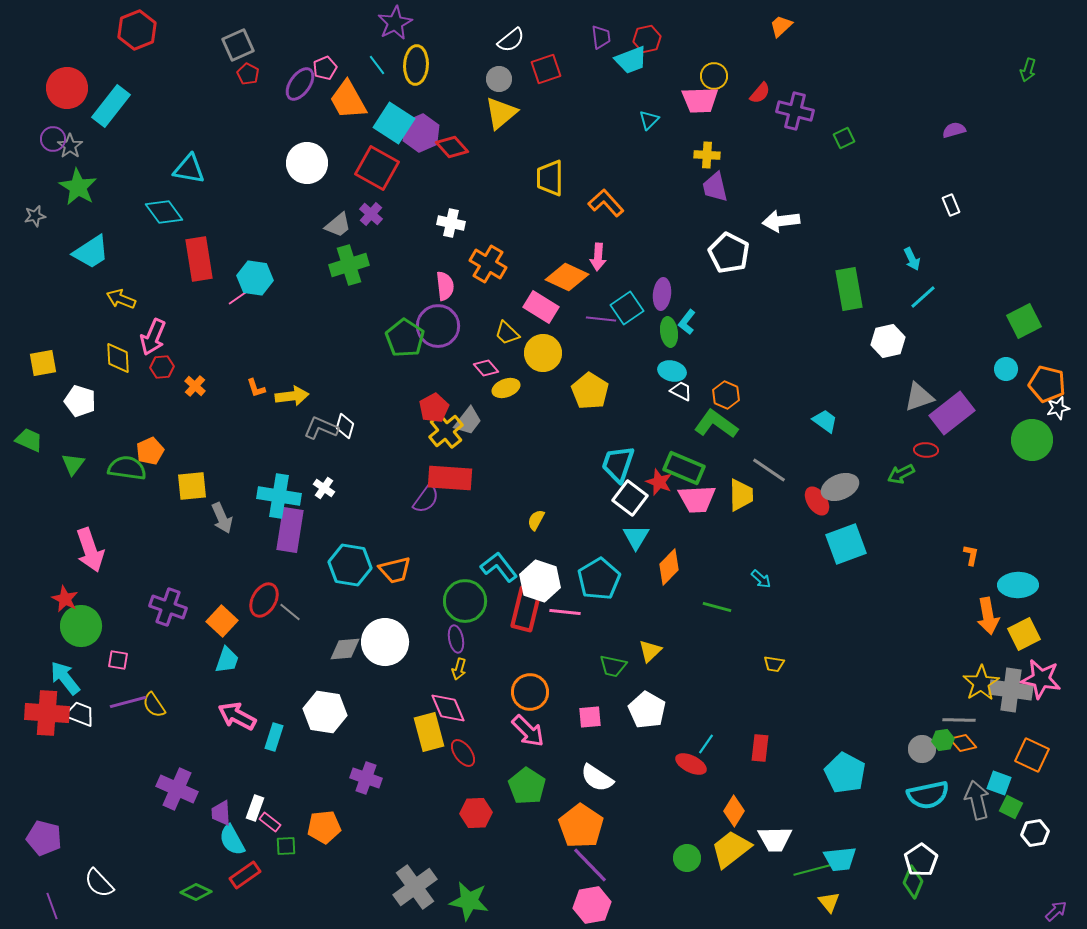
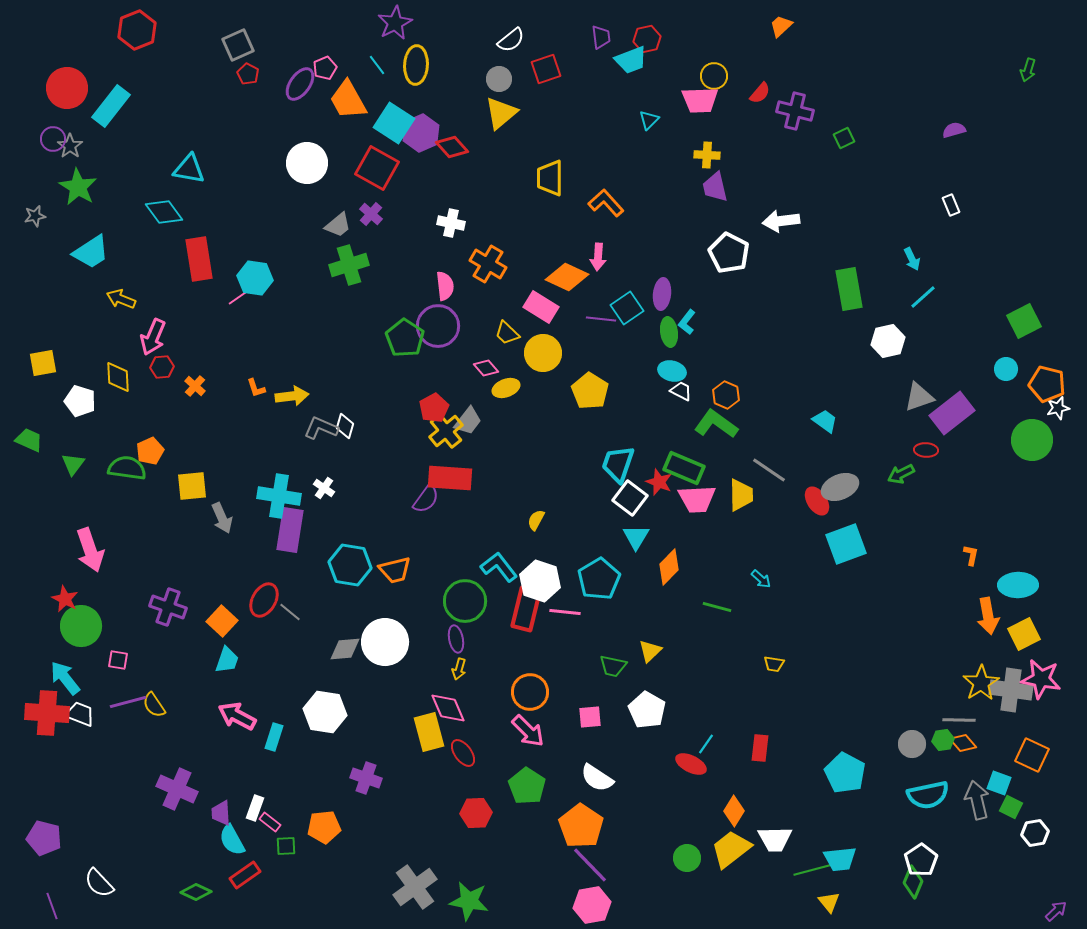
yellow diamond at (118, 358): moved 19 px down
gray circle at (922, 749): moved 10 px left, 5 px up
